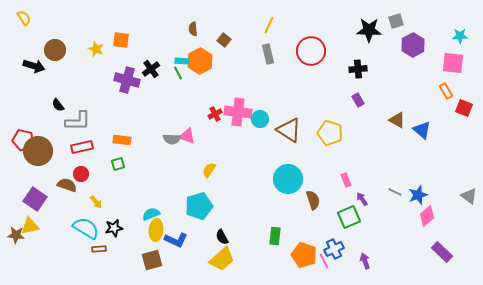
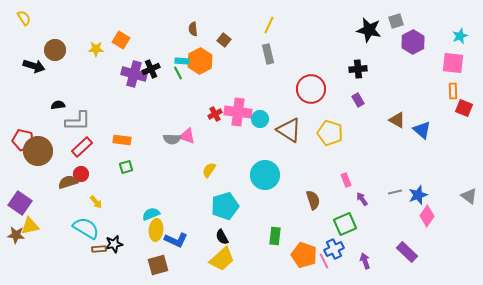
black star at (369, 30): rotated 10 degrees clockwise
cyan star at (460, 36): rotated 21 degrees counterclockwise
orange square at (121, 40): rotated 24 degrees clockwise
purple hexagon at (413, 45): moved 3 px up
yellow star at (96, 49): rotated 21 degrees counterclockwise
red circle at (311, 51): moved 38 px down
black cross at (151, 69): rotated 12 degrees clockwise
purple cross at (127, 80): moved 7 px right, 6 px up
orange rectangle at (446, 91): moved 7 px right; rotated 28 degrees clockwise
black semicircle at (58, 105): rotated 120 degrees clockwise
red rectangle at (82, 147): rotated 30 degrees counterclockwise
green square at (118, 164): moved 8 px right, 3 px down
cyan circle at (288, 179): moved 23 px left, 4 px up
brown semicircle at (67, 185): moved 1 px right, 3 px up; rotated 36 degrees counterclockwise
gray line at (395, 192): rotated 40 degrees counterclockwise
purple square at (35, 199): moved 15 px left, 4 px down
cyan pentagon at (199, 206): moved 26 px right
pink diamond at (427, 216): rotated 15 degrees counterclockwise
green square at (349, 217): moved 4 px left, 7 px down
black star at (114, 228): moved 16 px down
purple rectangle at (442, 252): moved 35 px left
brown square at (152, 260): moved 6 px right, 5 px down
